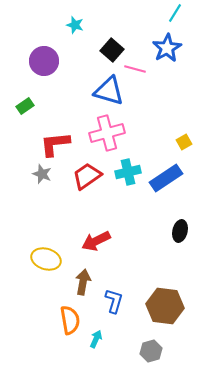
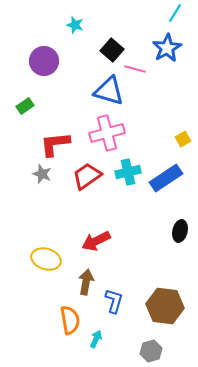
yellow square: moved 1 px left, 3 px up
brown arrow: moved 3 px right
